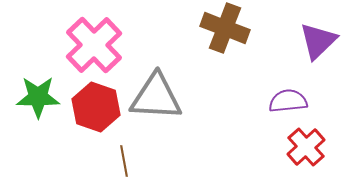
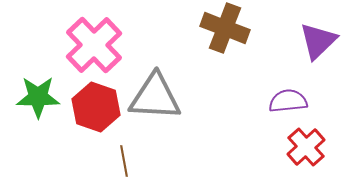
gray triangle: moved 1 px left
